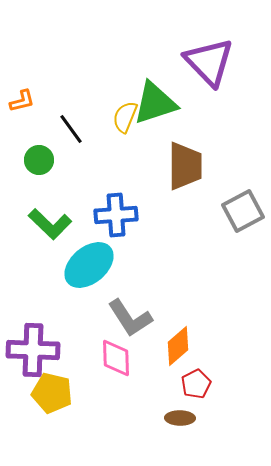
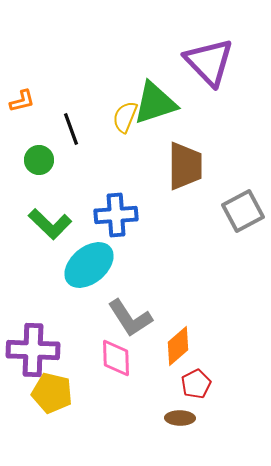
black line: rotated 16 degrees clockwise
